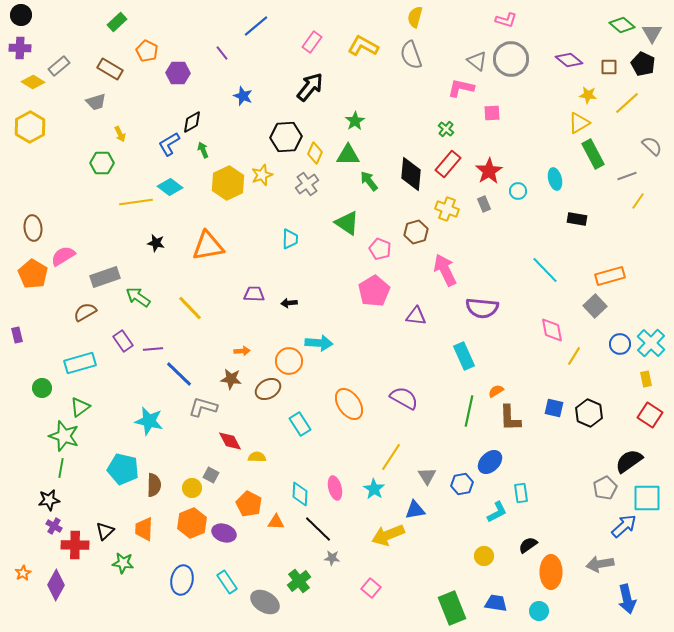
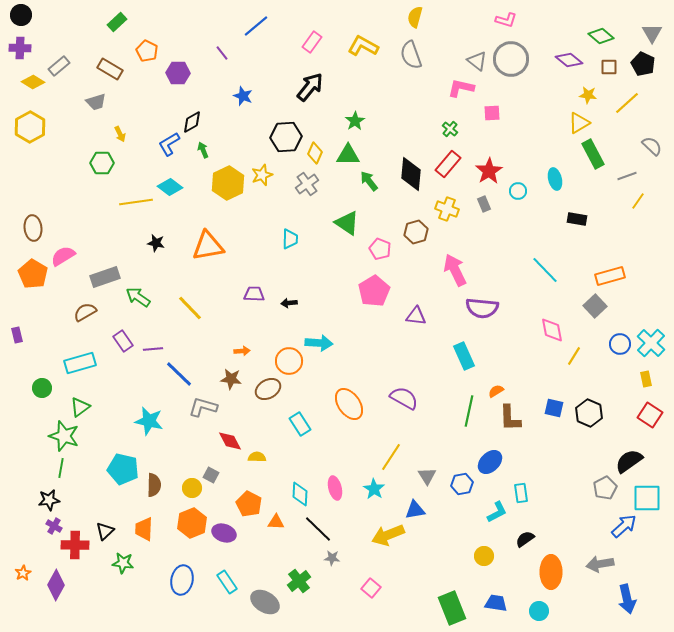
green diamond at (622, 25): moved 21 px left, 11 px down
green cross at (446, 129): moved 4 px right
pink arrow at (445, 270): moved 10 px right
black semicircle at (528, 545): moved 3 px left, 6 px up
